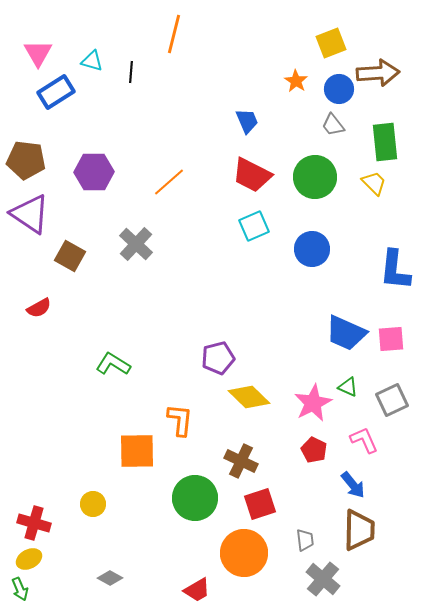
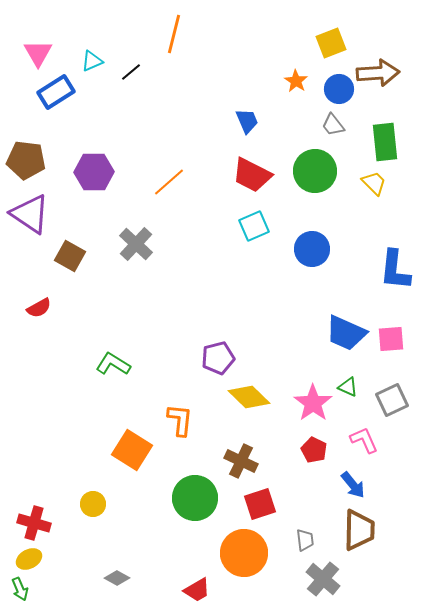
cyan triangle at (92, 61): rotated 40 degrees counterclockwise
black line at (131, 72): rotated 45 degrees clockwise
green circle at (315, 177): moved 6 px up
pink star at (313, 403): rotated 9 degrees counterclockwise
orange square at (137, 451): moved 5 px left, 1 px up; rotated 33 degrees clockwise
gray diamond at (110, 578): moved 7 px right
